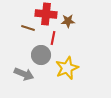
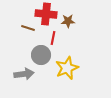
gray arrow: rotated 30 degrees counterclockwise
